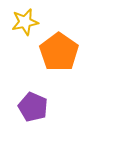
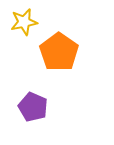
yellow star: moved 1 px left
